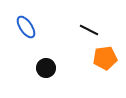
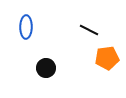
blue ellipse: rotated 35 degrees clockwise
orange pentagon: moved 2 px right
